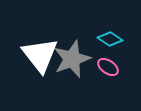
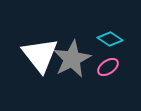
gray star: rotated 6 degrees counterclockwise
pink ellipse: rotated 70 degrees counterclockwise
